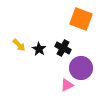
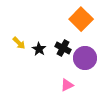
orange square: rotated 25 degrees clockwise
yellow arrow: moved 2 px up
purple circle: moved 4 px right, 10 px up
